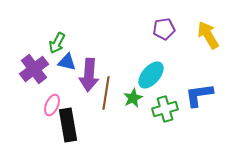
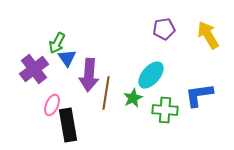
blue triangle: moved 4 px up; rotated 42 degrees clockwise
green cross: moved 1 px down; rotated 20 degrees clockwise
